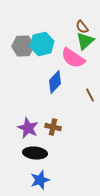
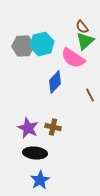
blue star: rotated 12 degrees counterclockwise
